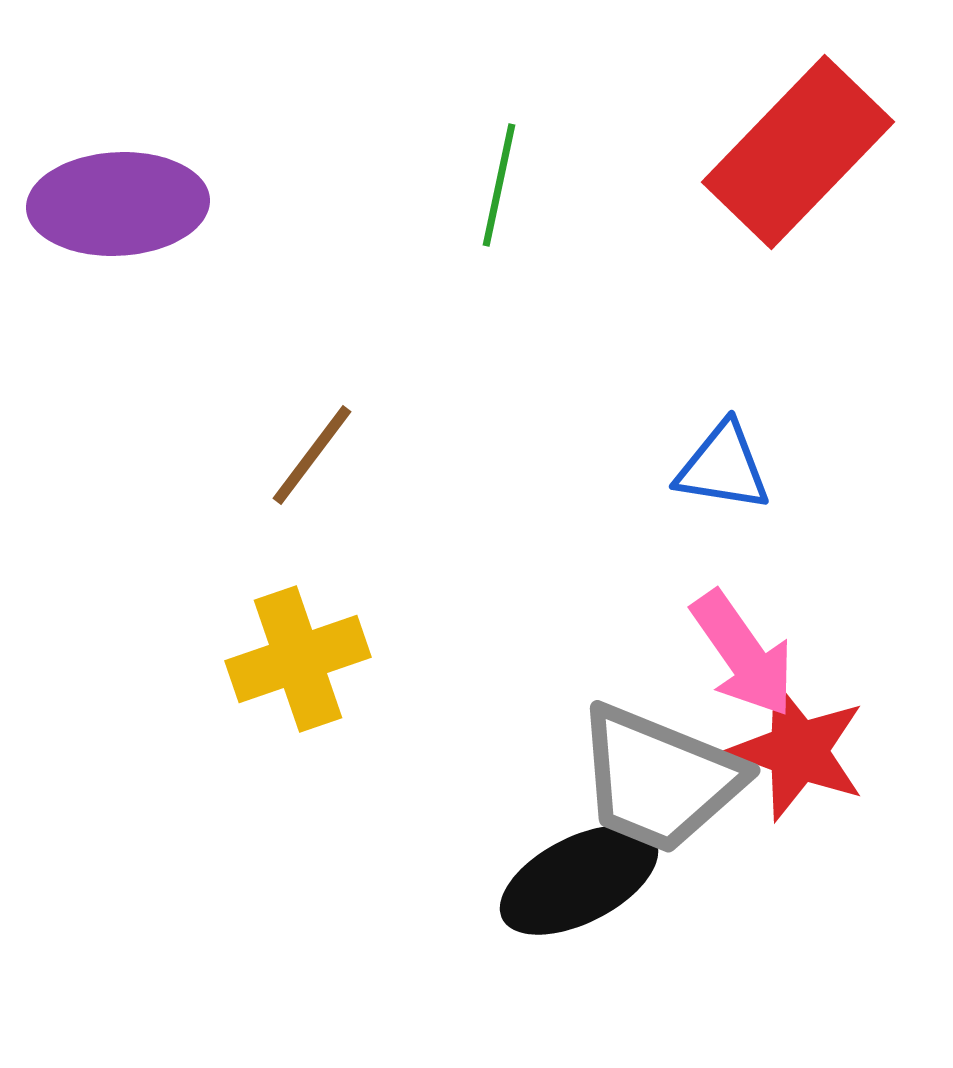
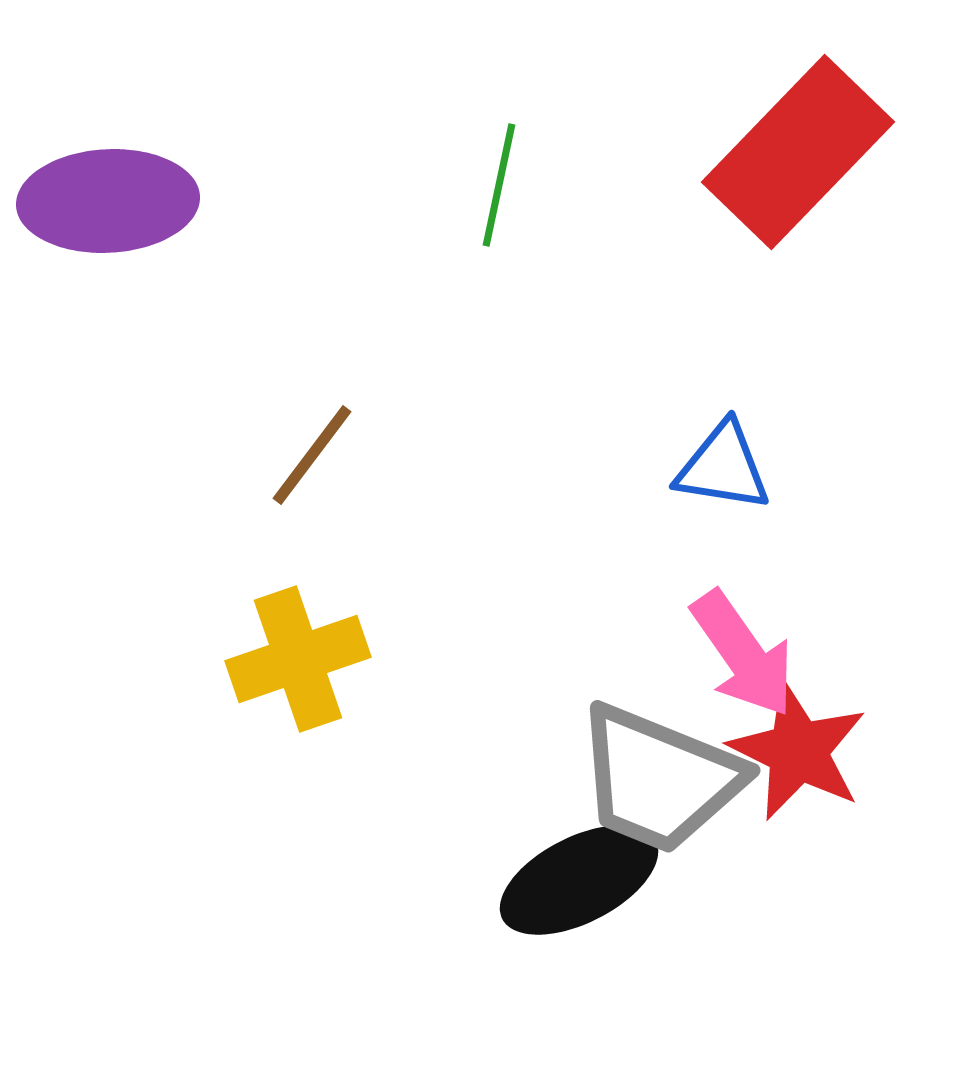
purple ellipse: moved 10 px left, 3 px up
red star: rotated 6 degrees clockwise
